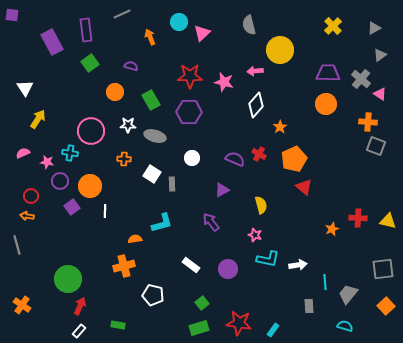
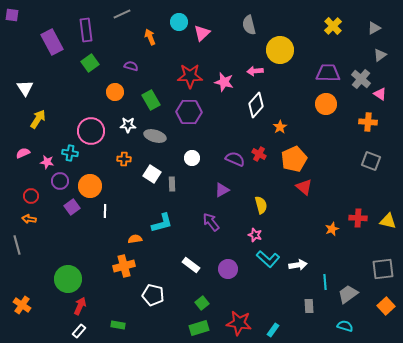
gray square at (376, 146): moved 5 px left, 15 px down
orange arrow at (27, 216): moved 2 px right, 3 px down
cyan L-shape at (268, 259): rotated 30 degrees clockwise
gray trapezoid at (348, 294): rotated 15 degrees clockwise
